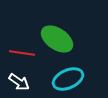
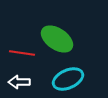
white arrow: rotated 145 degrees clockwise
